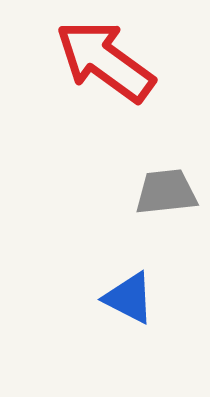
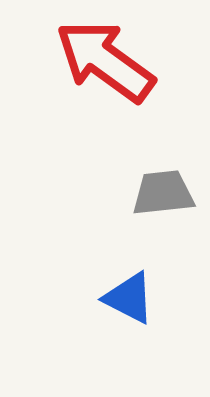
gray trapezoid: moved 3 px left, 1 px down
